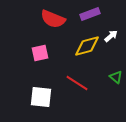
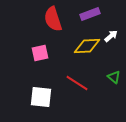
red semicircle: rotated 50 degrees clockwise
yellow diamond: rotated 12 degrees clockwise
green triangle: moved 2 px left
